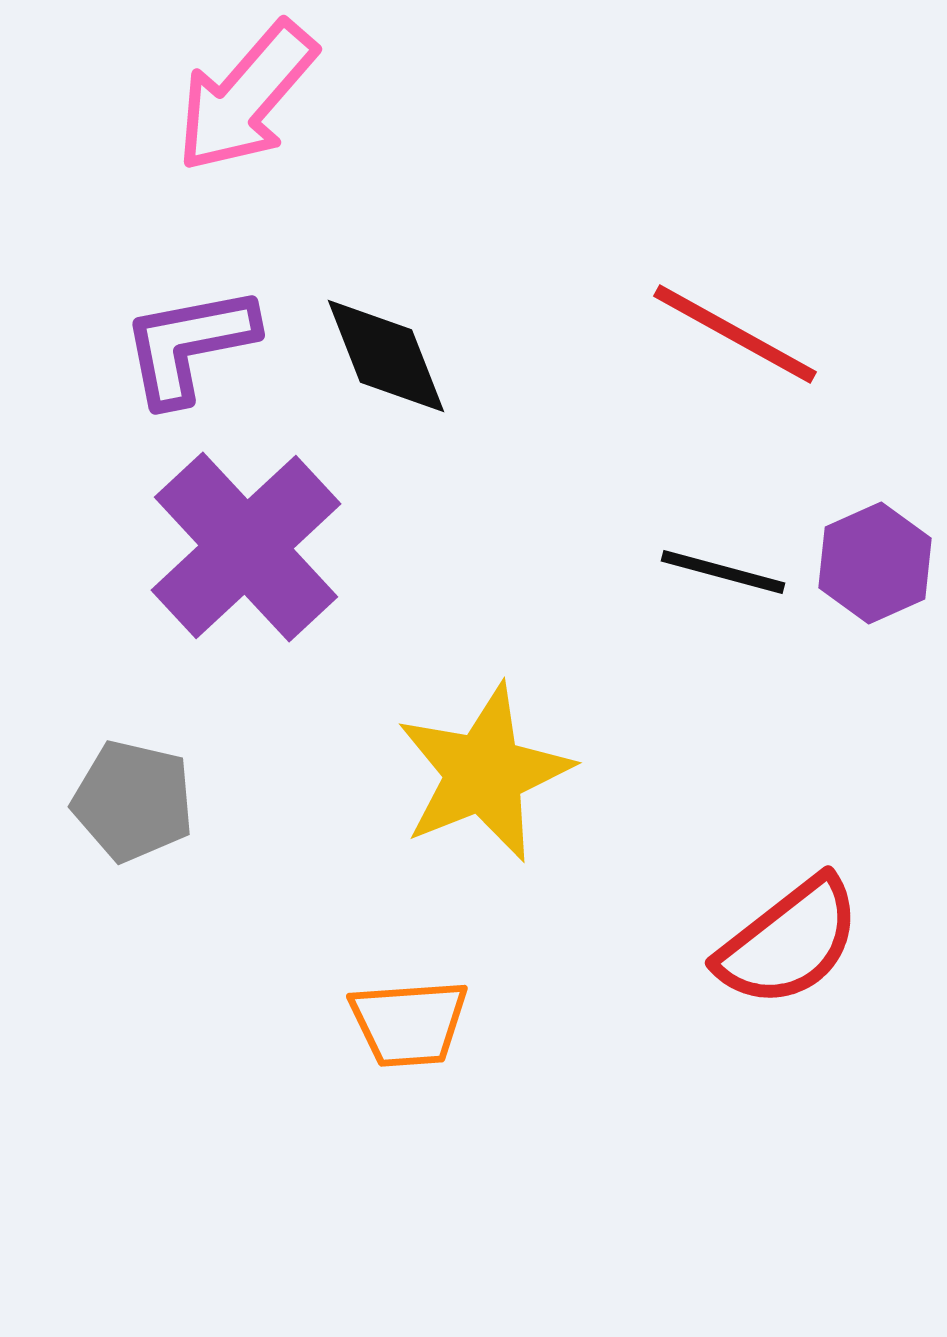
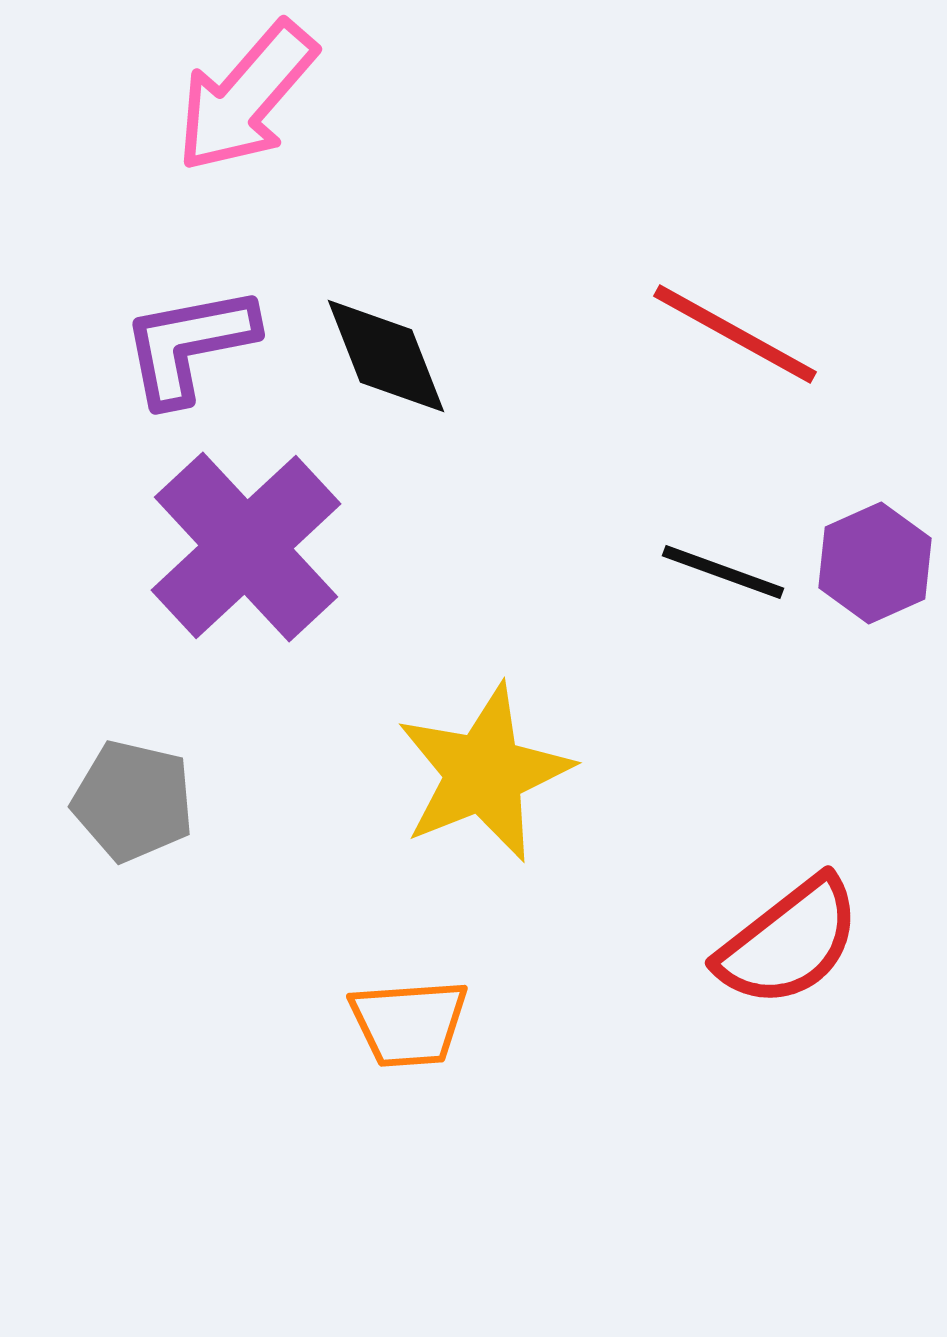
black line: rotated 5 degrees clockwise
